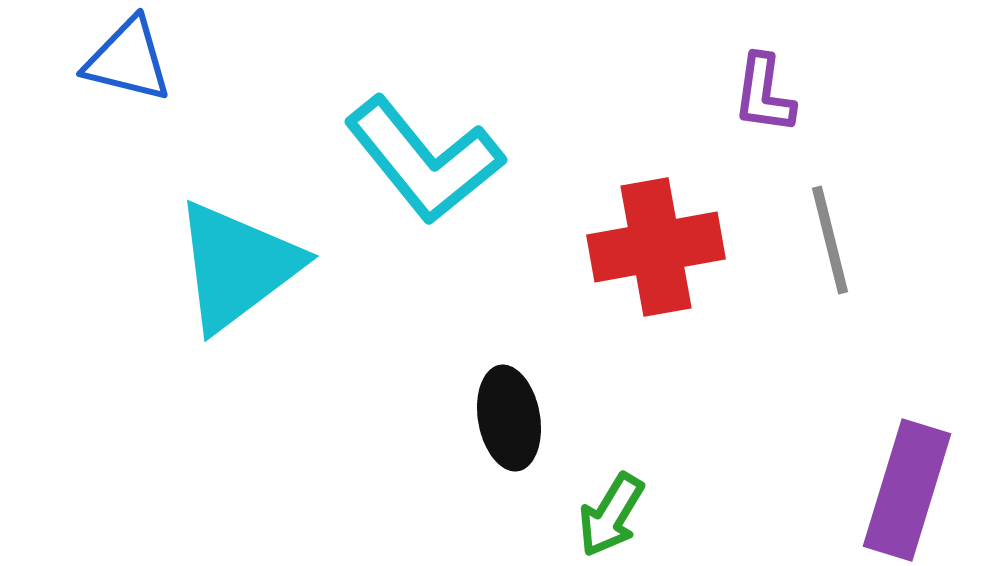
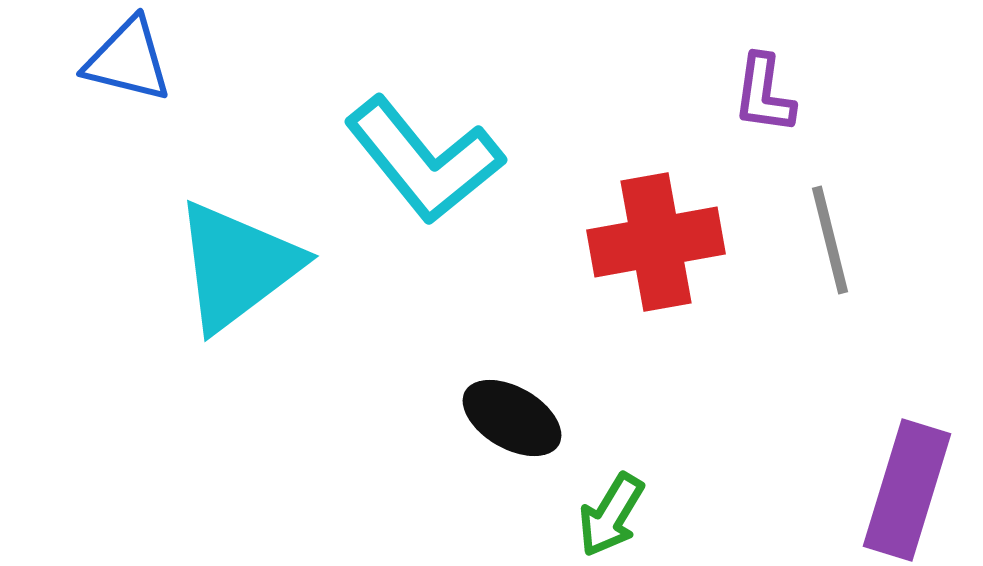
red cross: moved 5 px up
black ellipse: moved 3 px right; rotated 50 degrees counterclockwise
